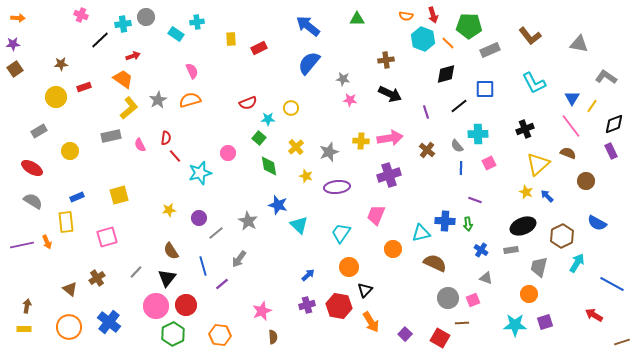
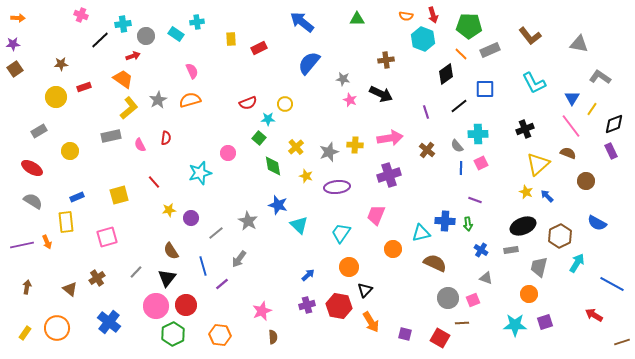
gray circle at (146, 17): moved 19 px down
blue arrow at (308, 26): moved 6 px left, 4 px up
orange line at (448, 43): moved 13 px right, 11 px down
black diamond at (446, 74): rotated 20 degrees counterclockwise
gray L-shape at (606, 77): moved 6 px left
black arrow at (390, 94): moved 9 px left
pink star at (350, 100): rotated 16 degrees clockwise
yellow line at (592, 106): moved 3 px down
yellow circle at (291, 108): moved 6 px left, 4 px up
yellow cross at (361, 141): moved 6 px left, 4 px down
red line at (175, 156): moved 21 px left, 26 px down
pink square at (489, 163): moved 8 px left
green diamond at (269, 166): moved 4 px right
purple circle at (199, 218): moved 8 px left
brown hexagon at (562, 236): moved 2 px left
brown arrow at (27, 306): moved 19 px up
orange circle at (69, 327): moved 12 px left, 1 px down
yellow rectangle at (24, 329): moved 1 px right, 4 px down; rotated 56 degrees counterclockwise
purple square at (405, 334): rotated 32 degrees counterclockwise
